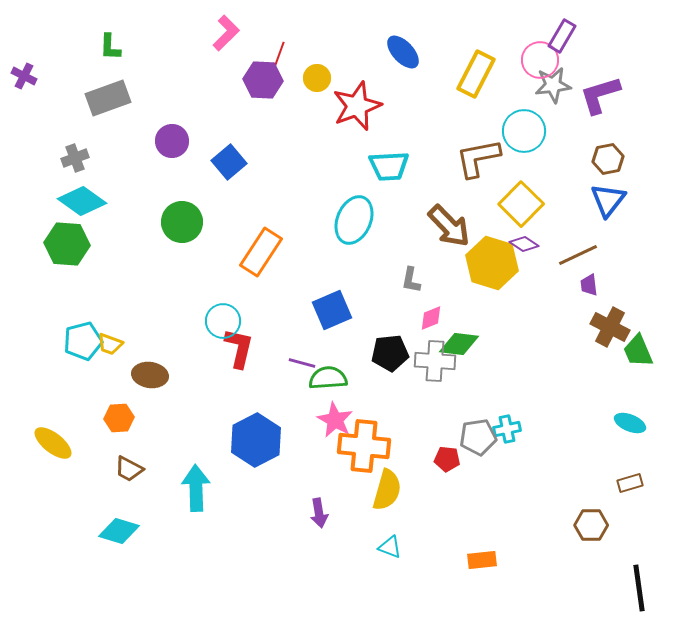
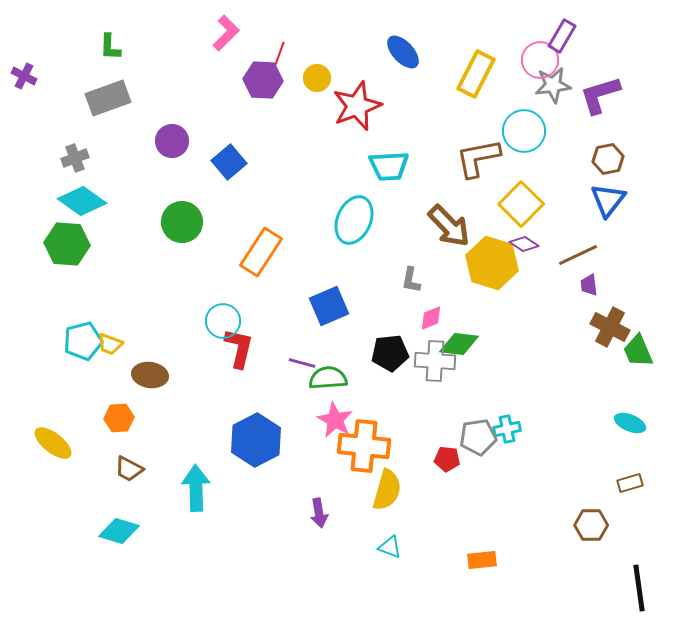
blue square at (332, 310): moved 3 px left, 4 px up
